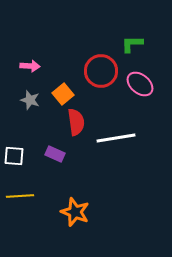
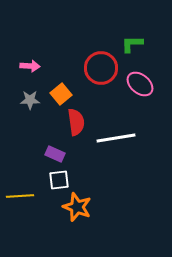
red circle: moved 3 px up
orange square: moved 2 px left
gray star: rotated 18 degrees counterclockwise
white square: moved 45 px right, 24 px down; rotated 10 degrees counterclockwise
orange star: moved 2 px right, 5 px up
